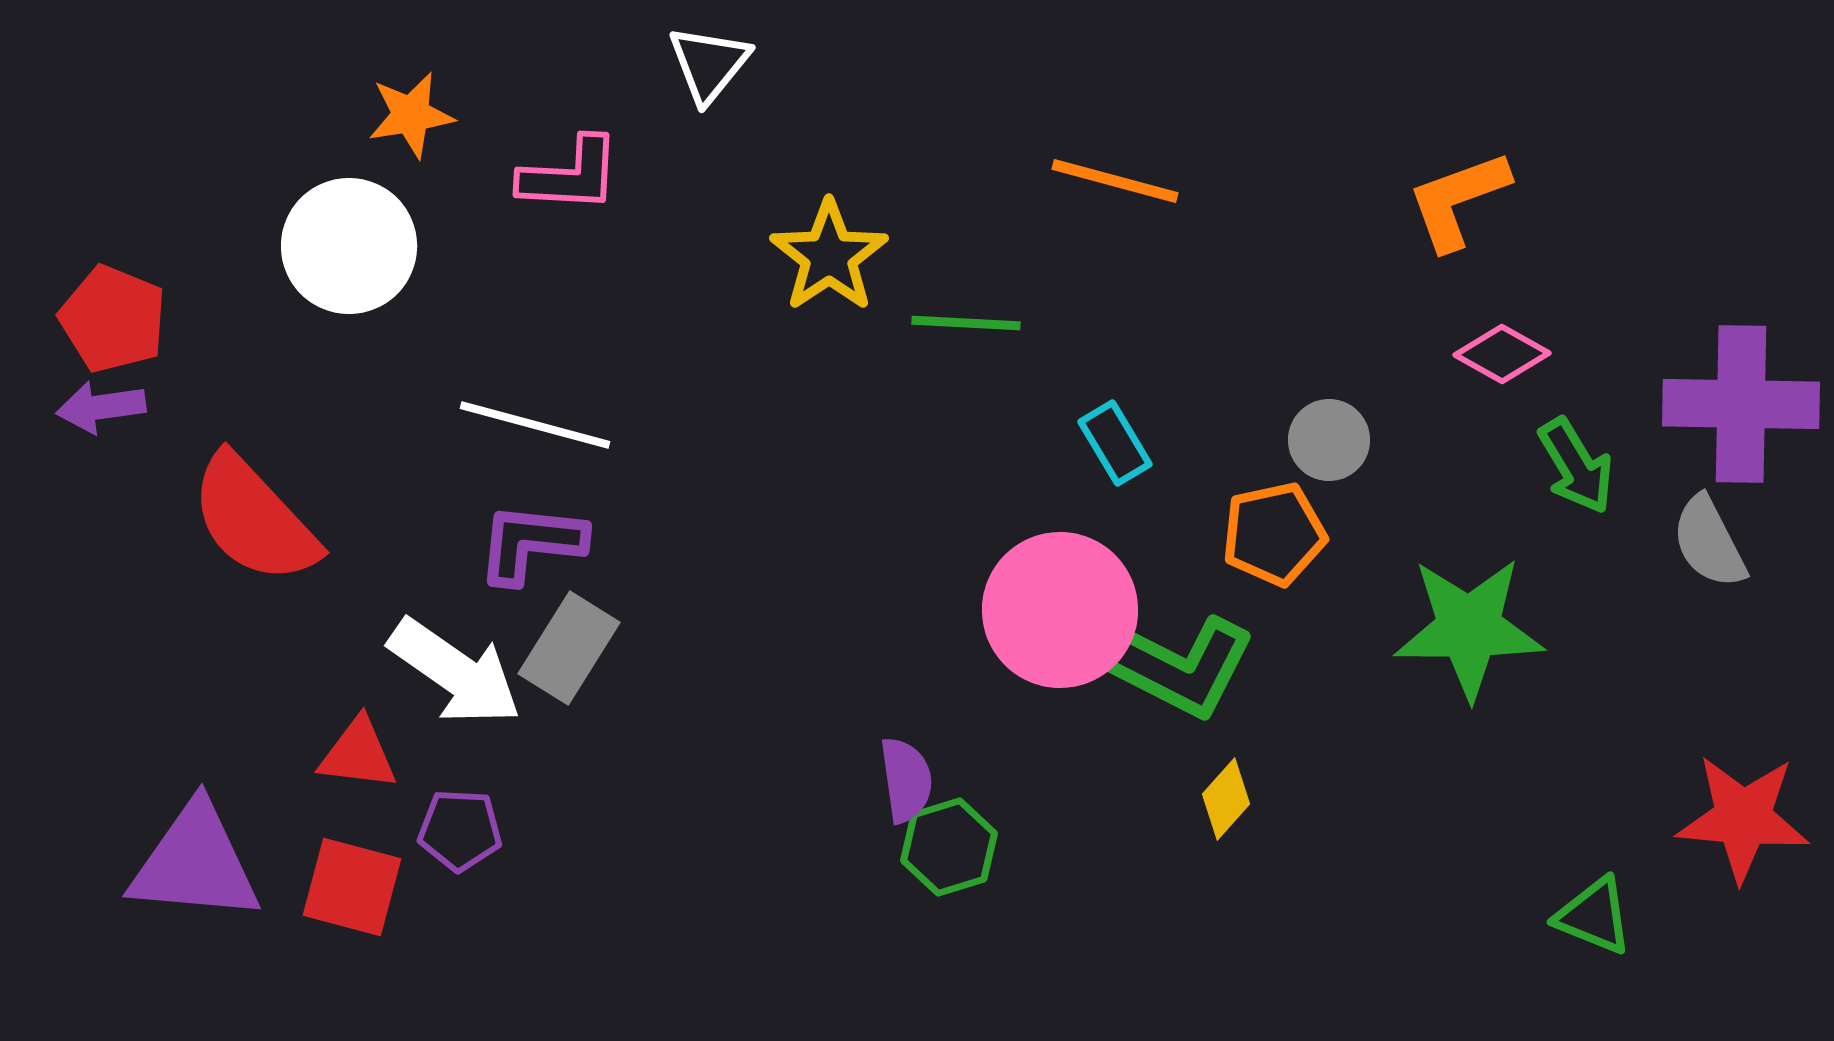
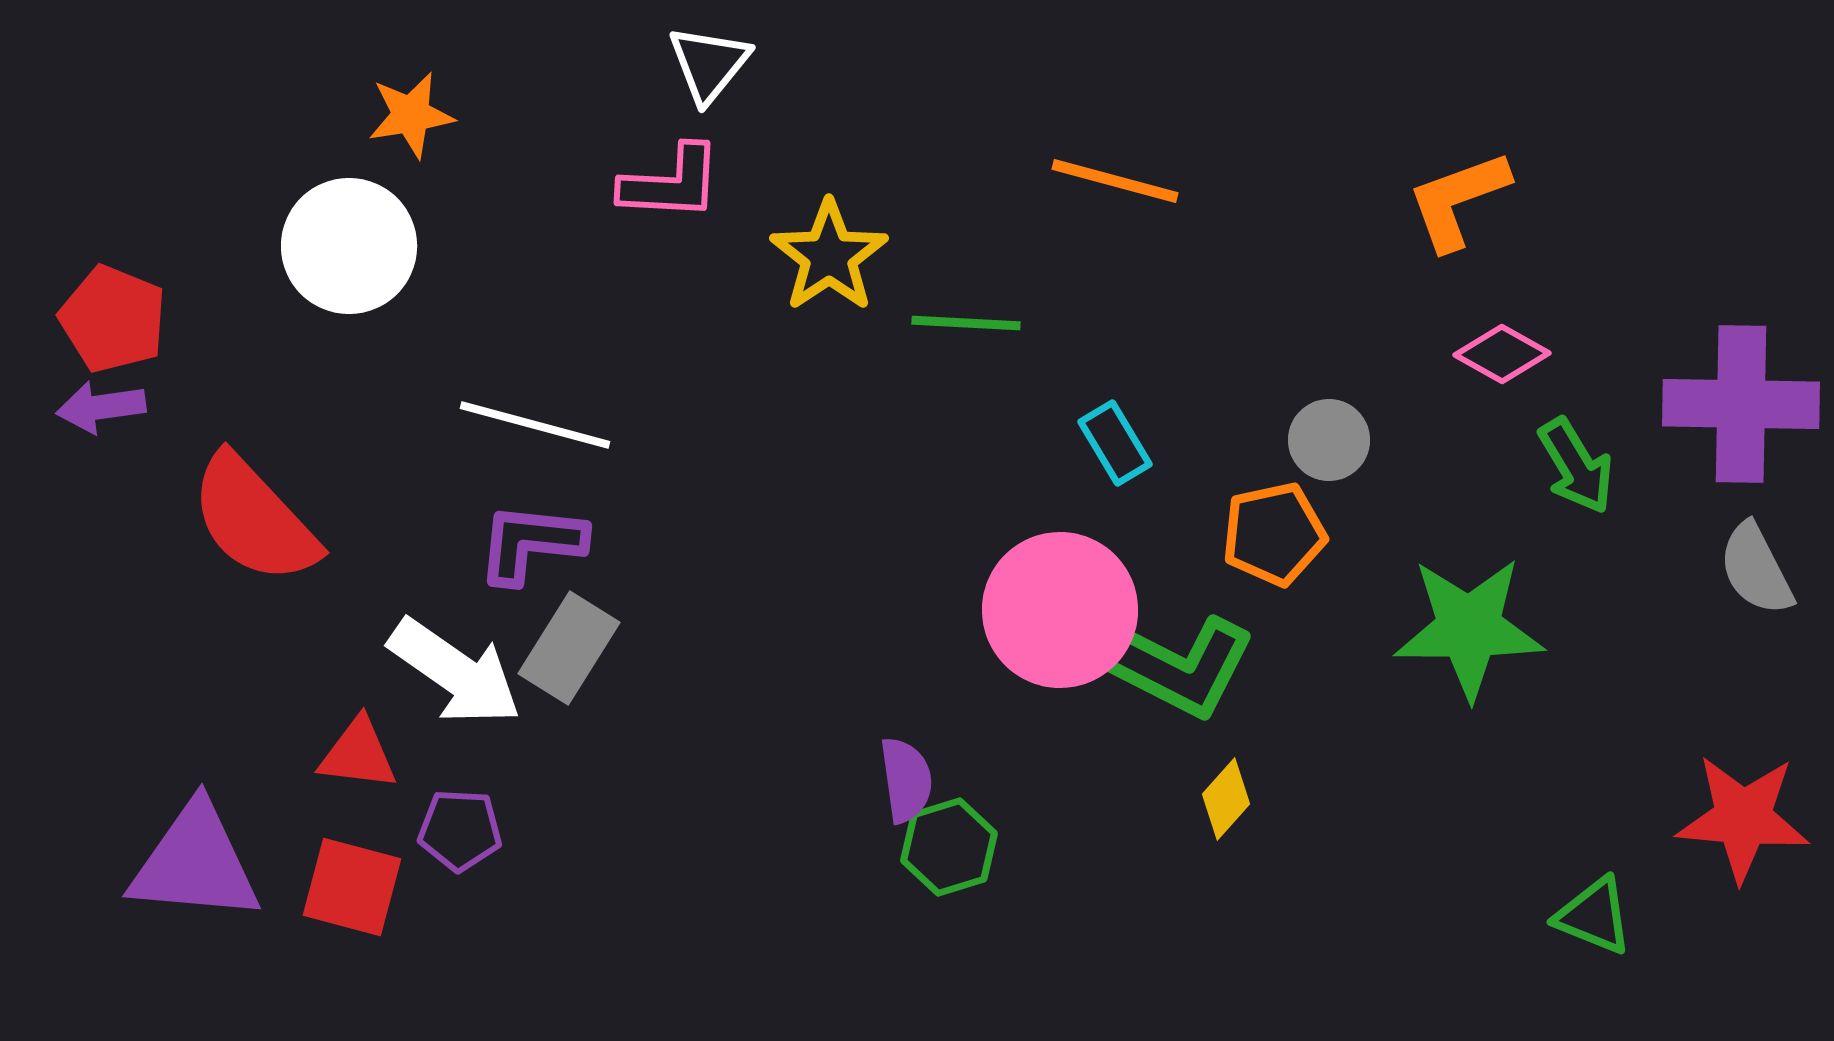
pink L-shape: moved 101 px right, 8 px down
gray semicircle: moved 47 px right, 27 px down
